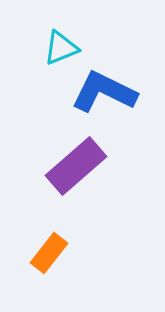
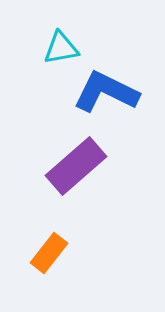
cyan triangle: rotated 12 degrees clockwise
blue L-shape: moved 2 px right
